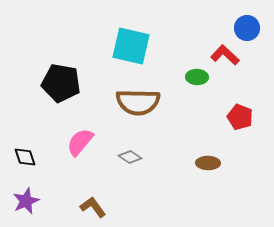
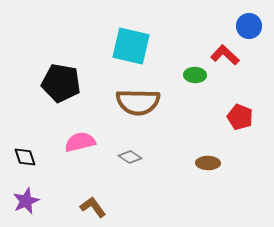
blue circle: moved 2 px right, 2 px up
green ellipse: moved 2 px left, 2 px up
pink semicircle: rotated 36 degrees clockwise
